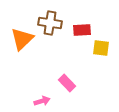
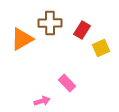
brown cross: rotated 10 degrees counterclockwise
red rectangle: rotated 54 degrees counterclockwise
orange triangle: rotated 15 degrees clockwise
yellow square: rotated 30 degrees counterclockwise
